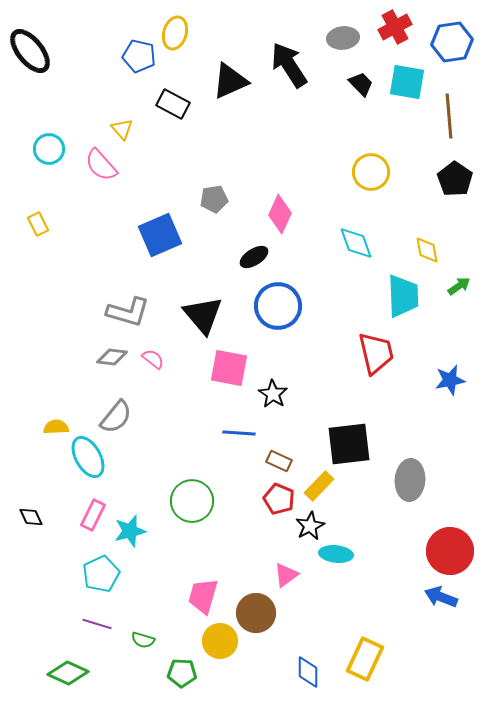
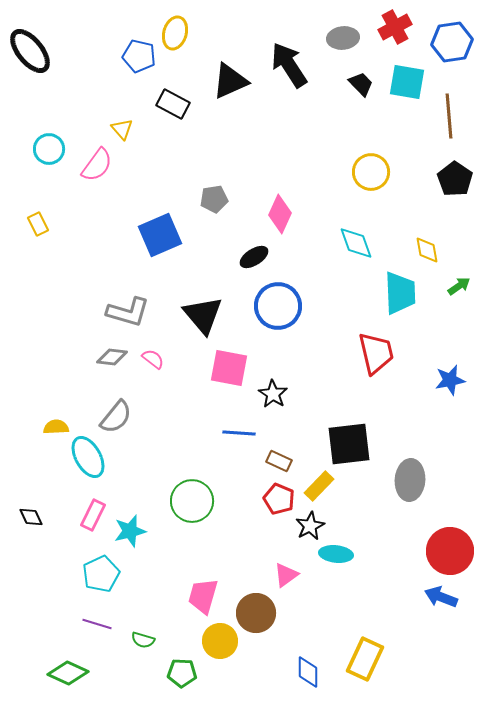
pink semicircle at (101, 165): moved 4 px left; rotated 102 degrees counterclockwise
cyan trapezoid at (403, 296): moved 3 px left, 3 px up
